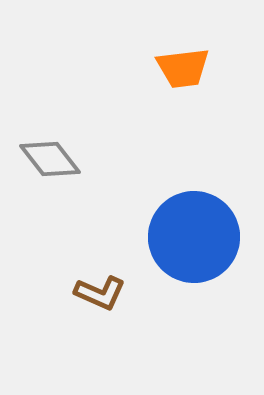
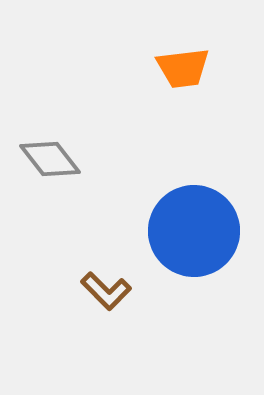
blue circle: moved 6 px up
brown L-shape: moved 6 px right, 2 px up; rotated 21 degrees clockwise
